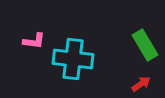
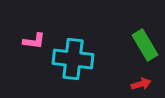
red arrow: rotated 18 degrees clockwise
